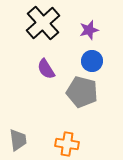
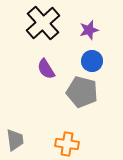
gray trapezoid: moved 3 px left
